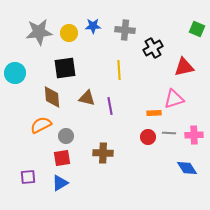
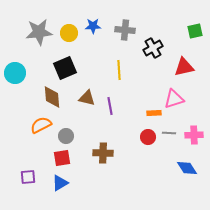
green square: moved 2 px left, 2 px down; rotated 35 degrees counterclockwise
black square: rotated 15 degrees counterclockwise
